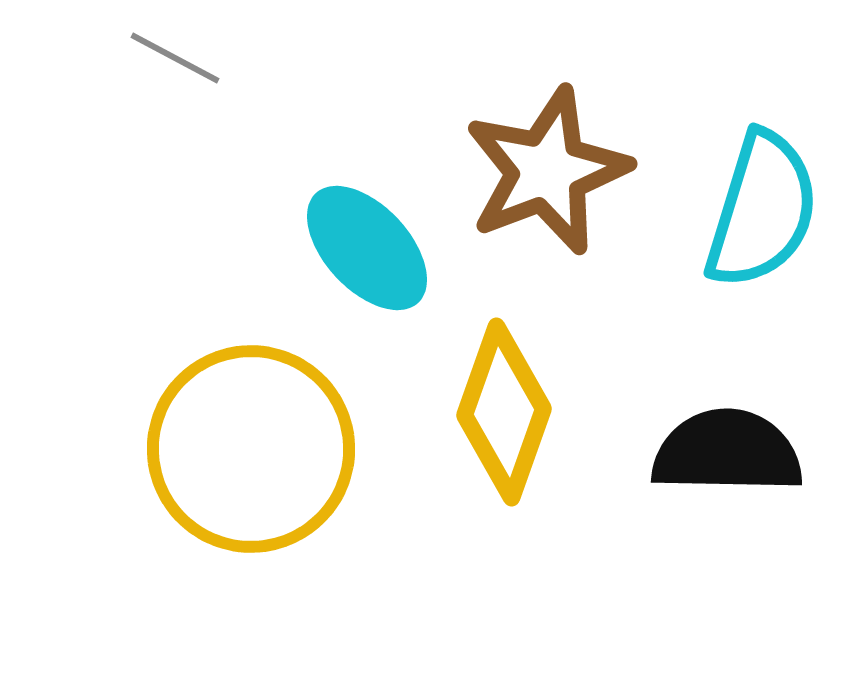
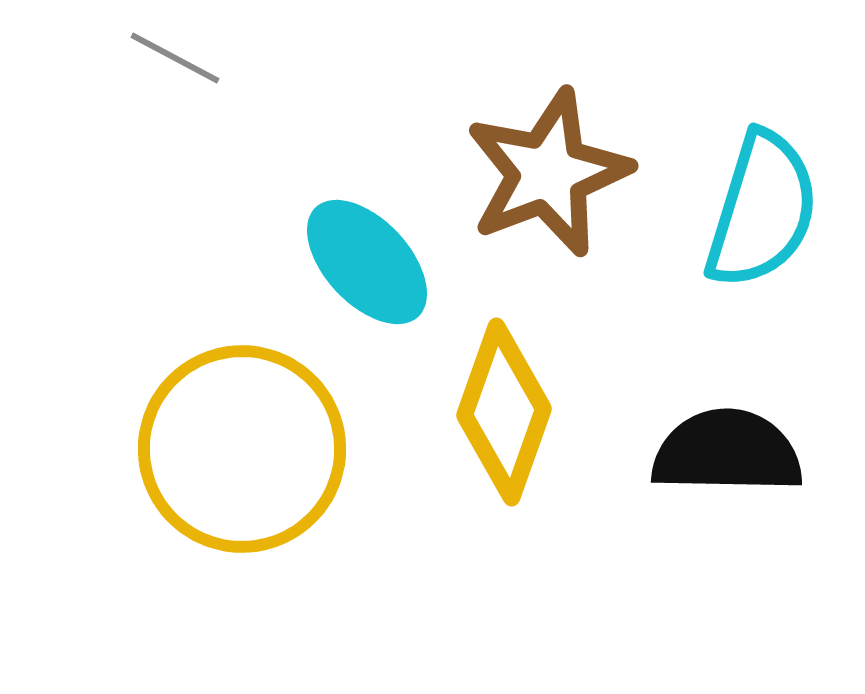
brown star: moved 1 px right, 2 px down
cyan ellipse: moved 14 px down
yellow circle: moved 9 px left
